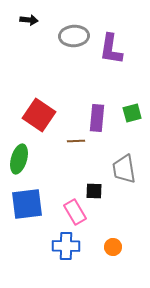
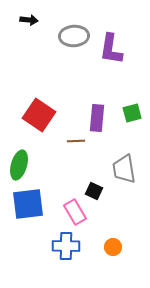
green ellipse: moved 6 px down
black square: rotated 24 degrees clockwise
blue square: moved 1 px right
